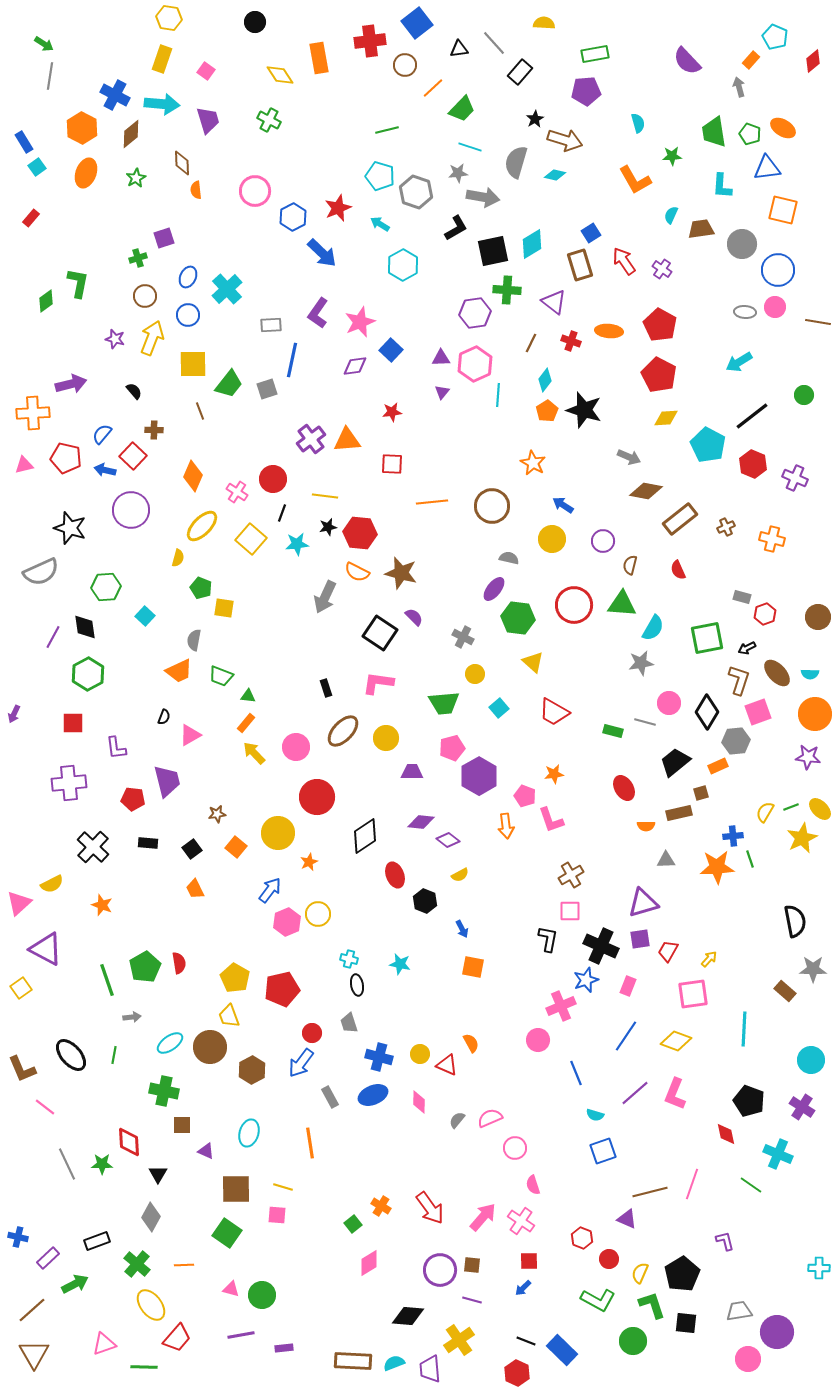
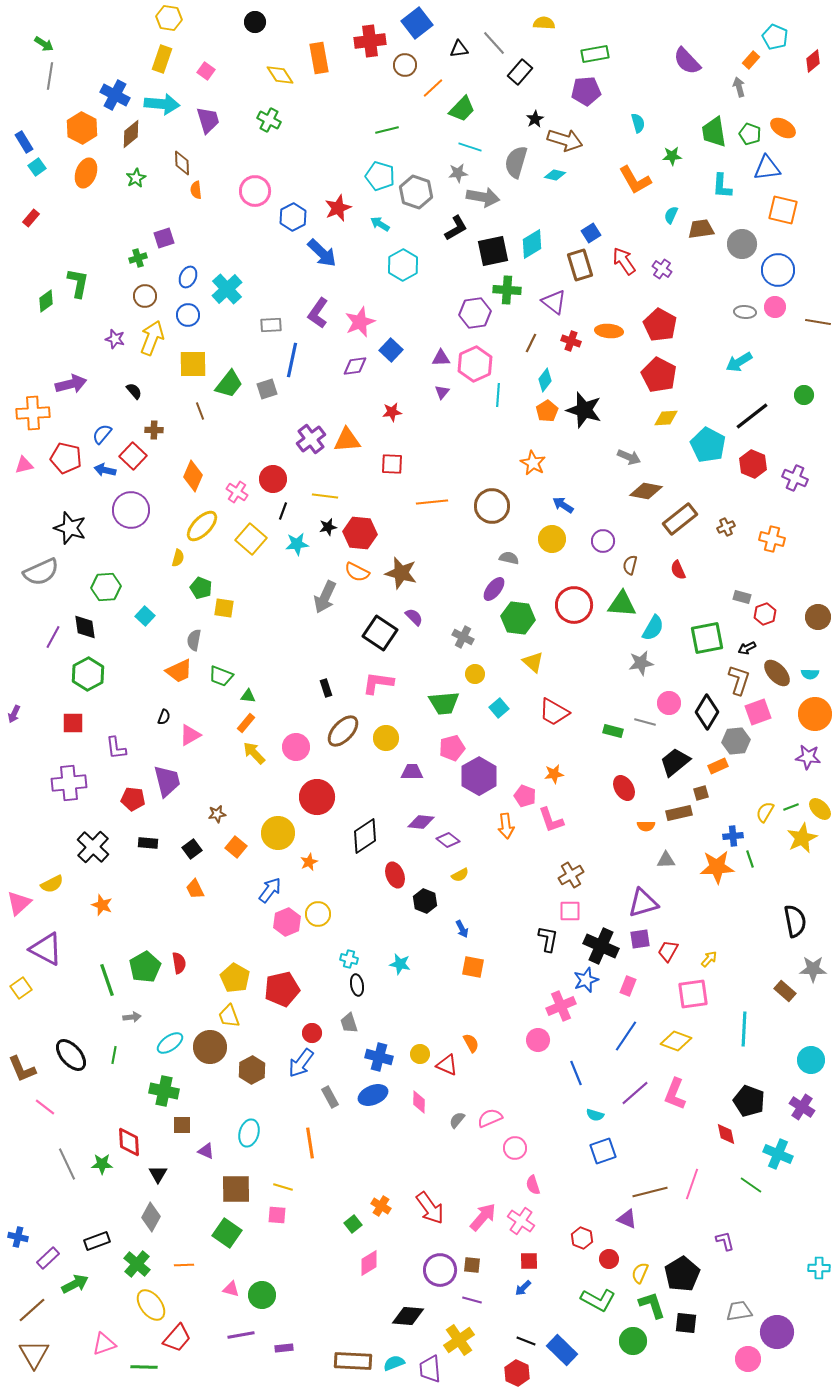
black line at (282, 513): moved 1 px right, 2 px up
